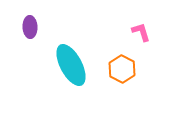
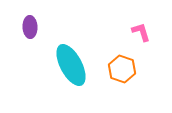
orange hexagon: rotated 8 degrees counterclockwise
